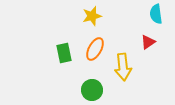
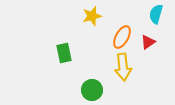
cyan semicircle: rotated 24 degrees clockwise
orange ellipse: moved 27 px right, 12 px up
